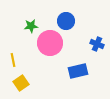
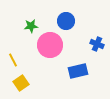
pink circle: moved 2 px down
yellow line: rotated 16 degrees counterclockwise
